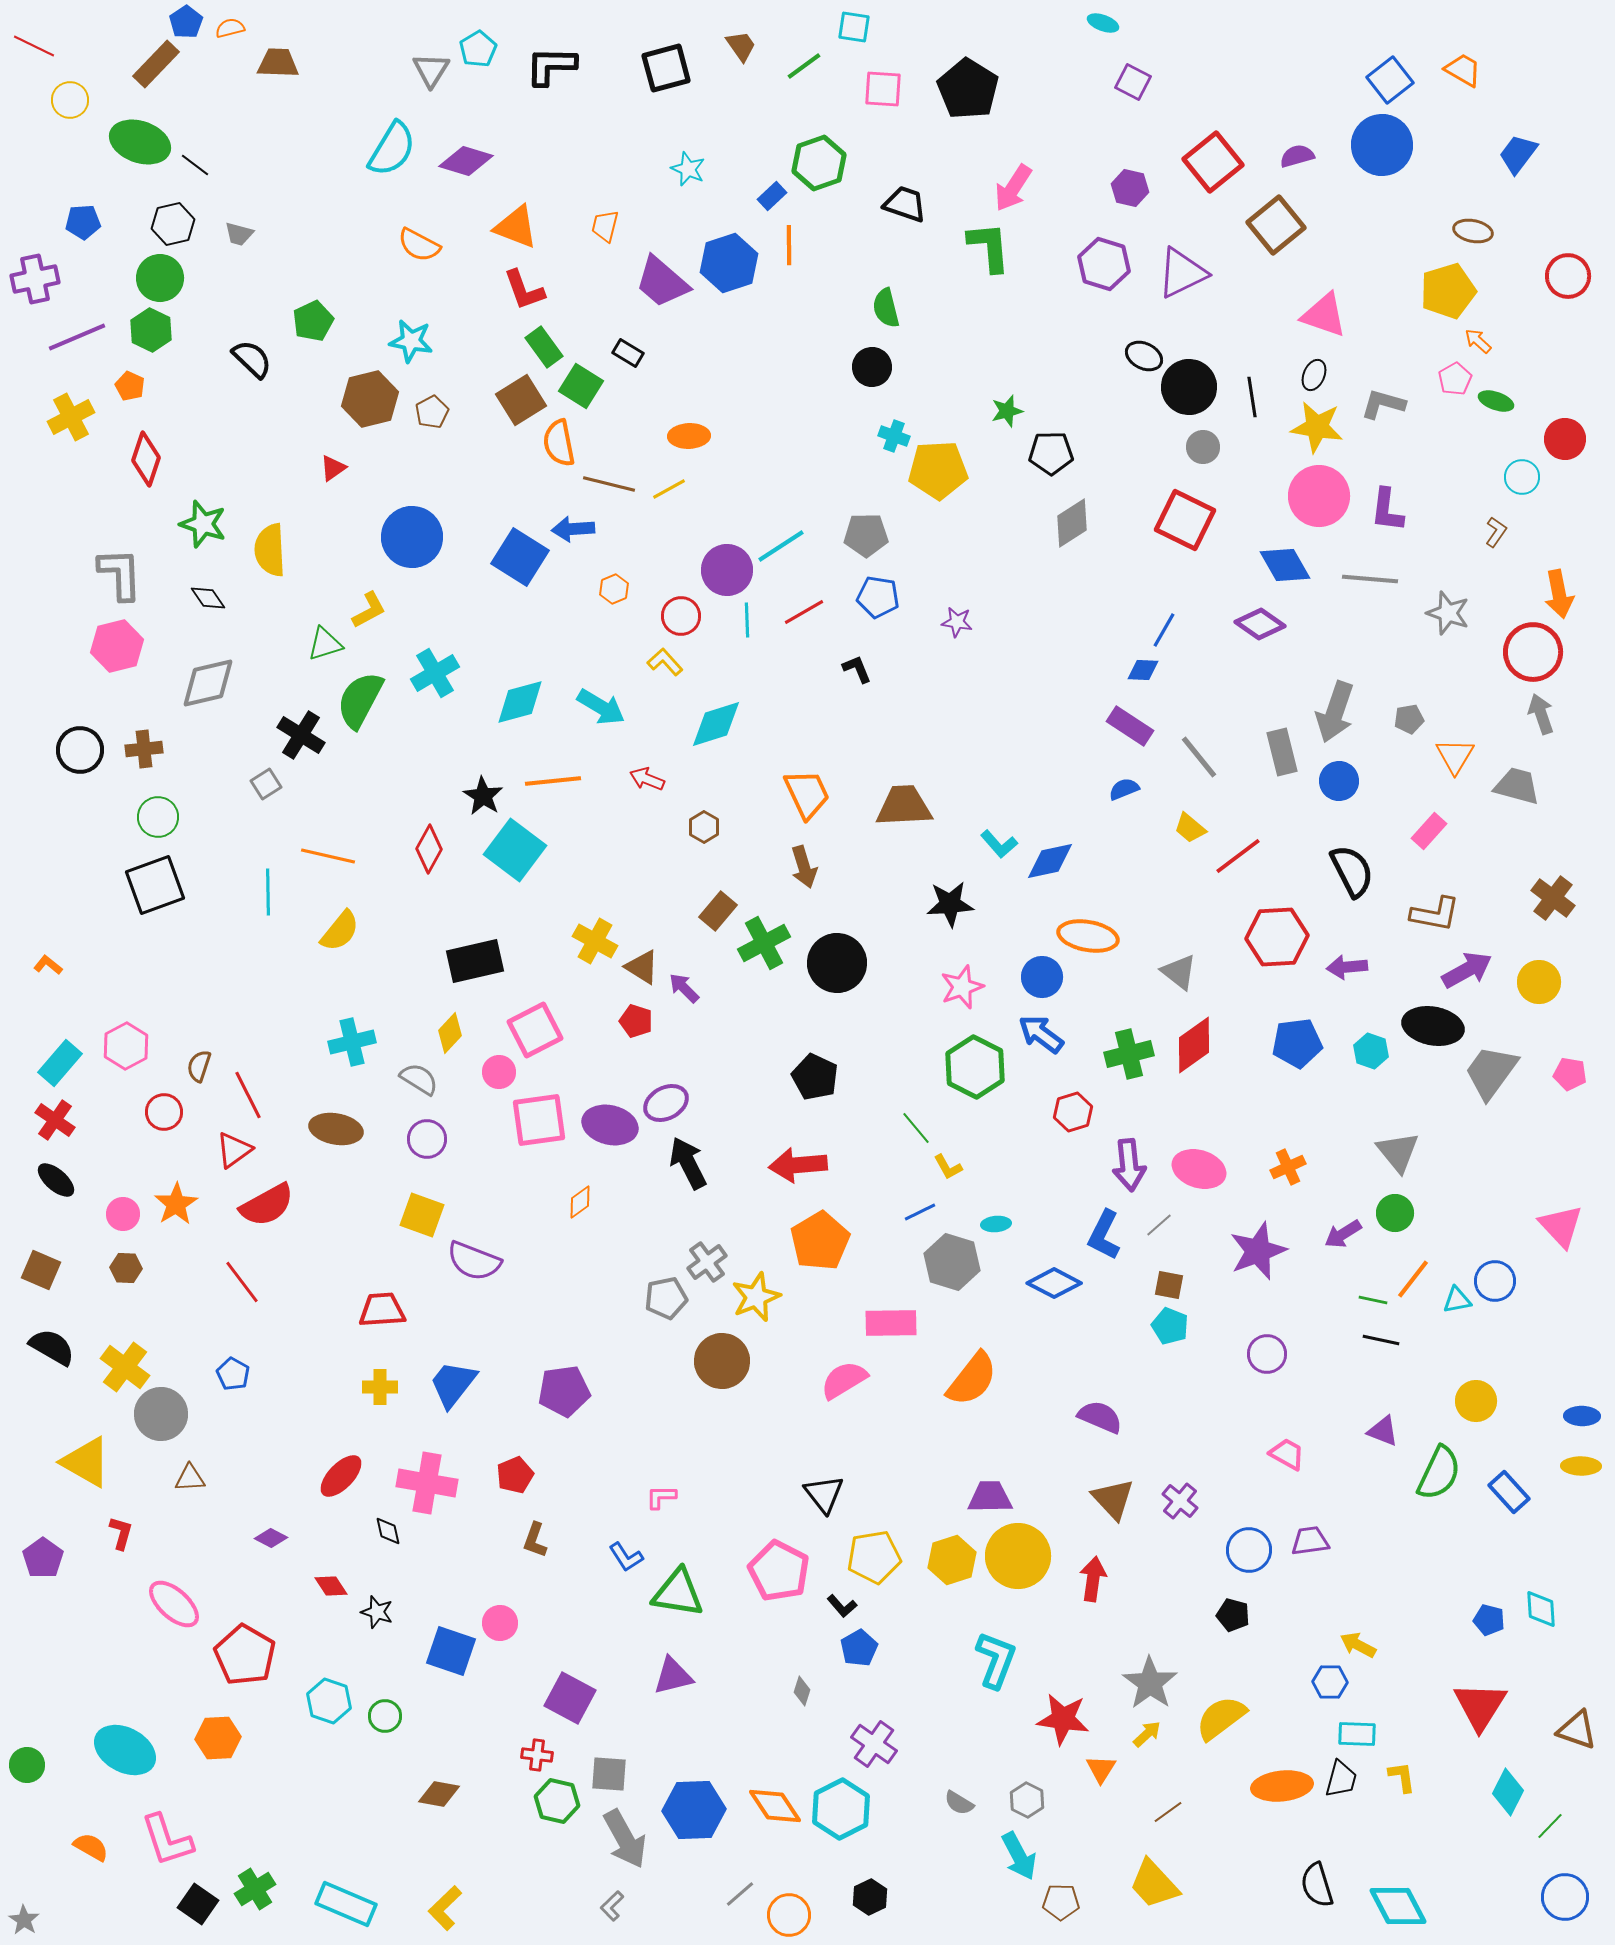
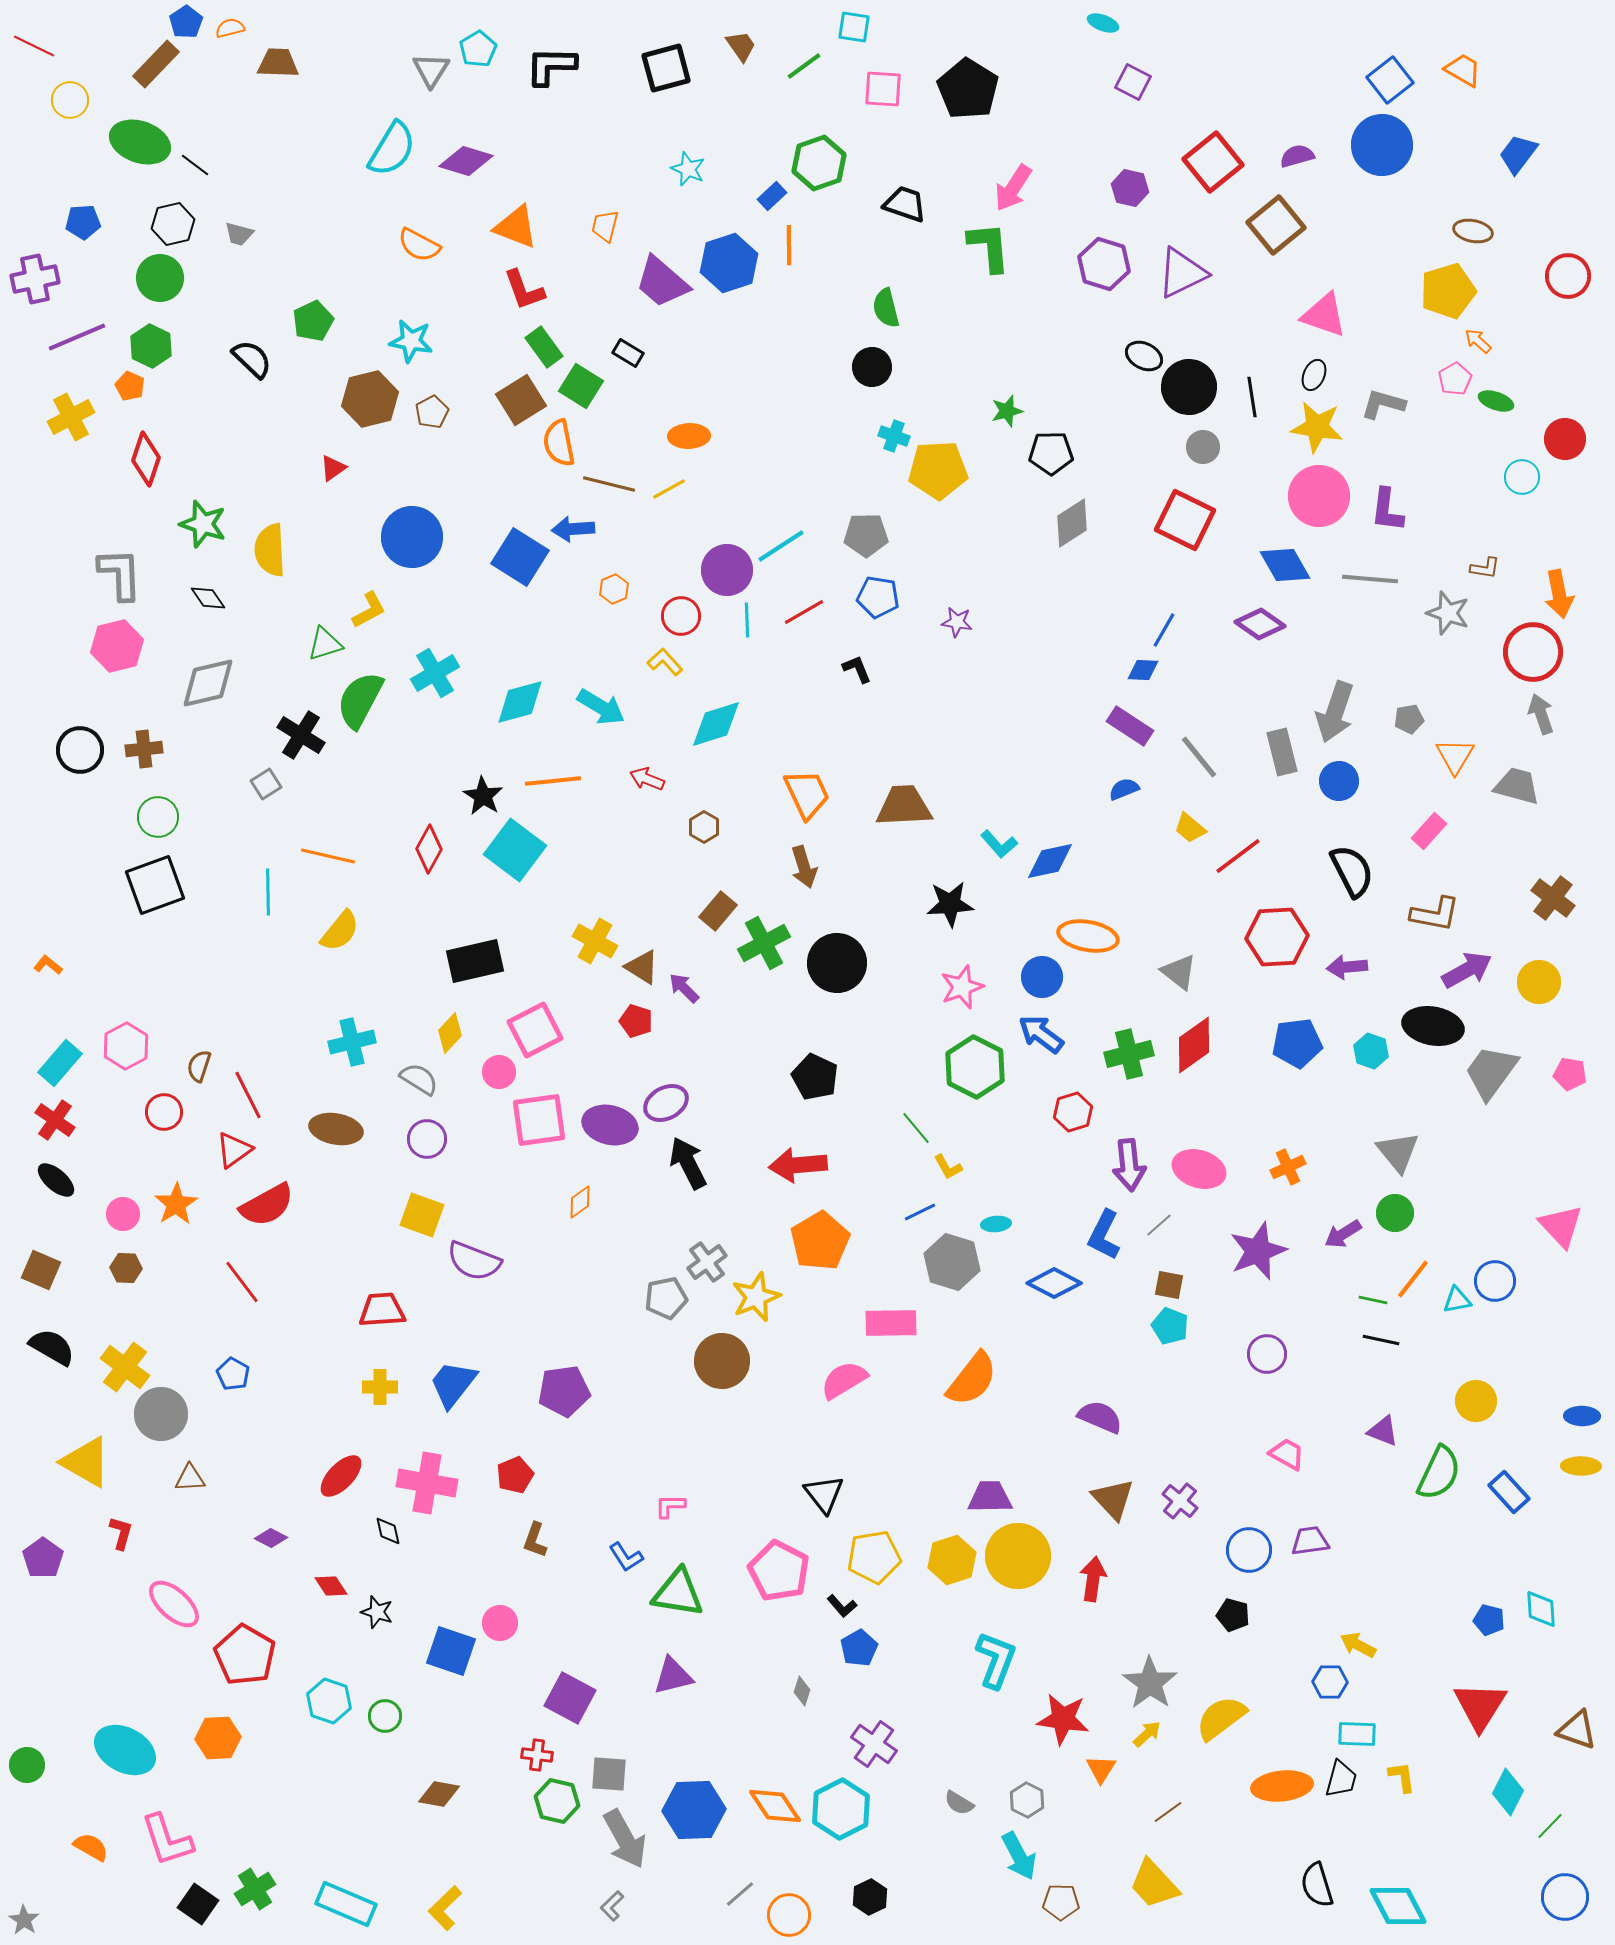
green hexagon at (151, 330): moved 16 px down
brown L-shape at (1496, 532): moved 11 px left, 36 px down; rotated 64 degrees clockwise
pink L-shape at (661, 1497): moved 9 px right, 9 px down
